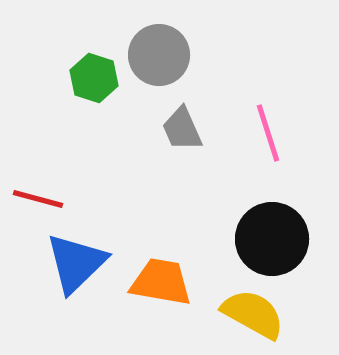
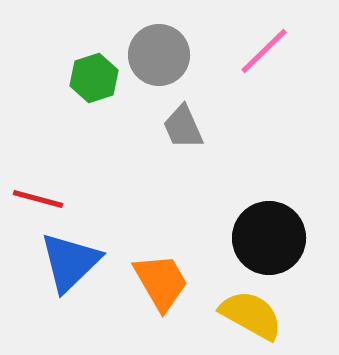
green hexagon: rotated 24 degrees clockwise
gray trapezoid: moved 1 px right, 2 px up
pink line: moved 4 px left, 82 px up; rotated 64 degrees clockwise
black circle: moved 3 px left, 1 px up
blue triangle: moved 6 px left, 1 px up
orange trapezoid: rotated 50 degrees clockwise
yellow semicircle: moved 2 px left, 1 px down
